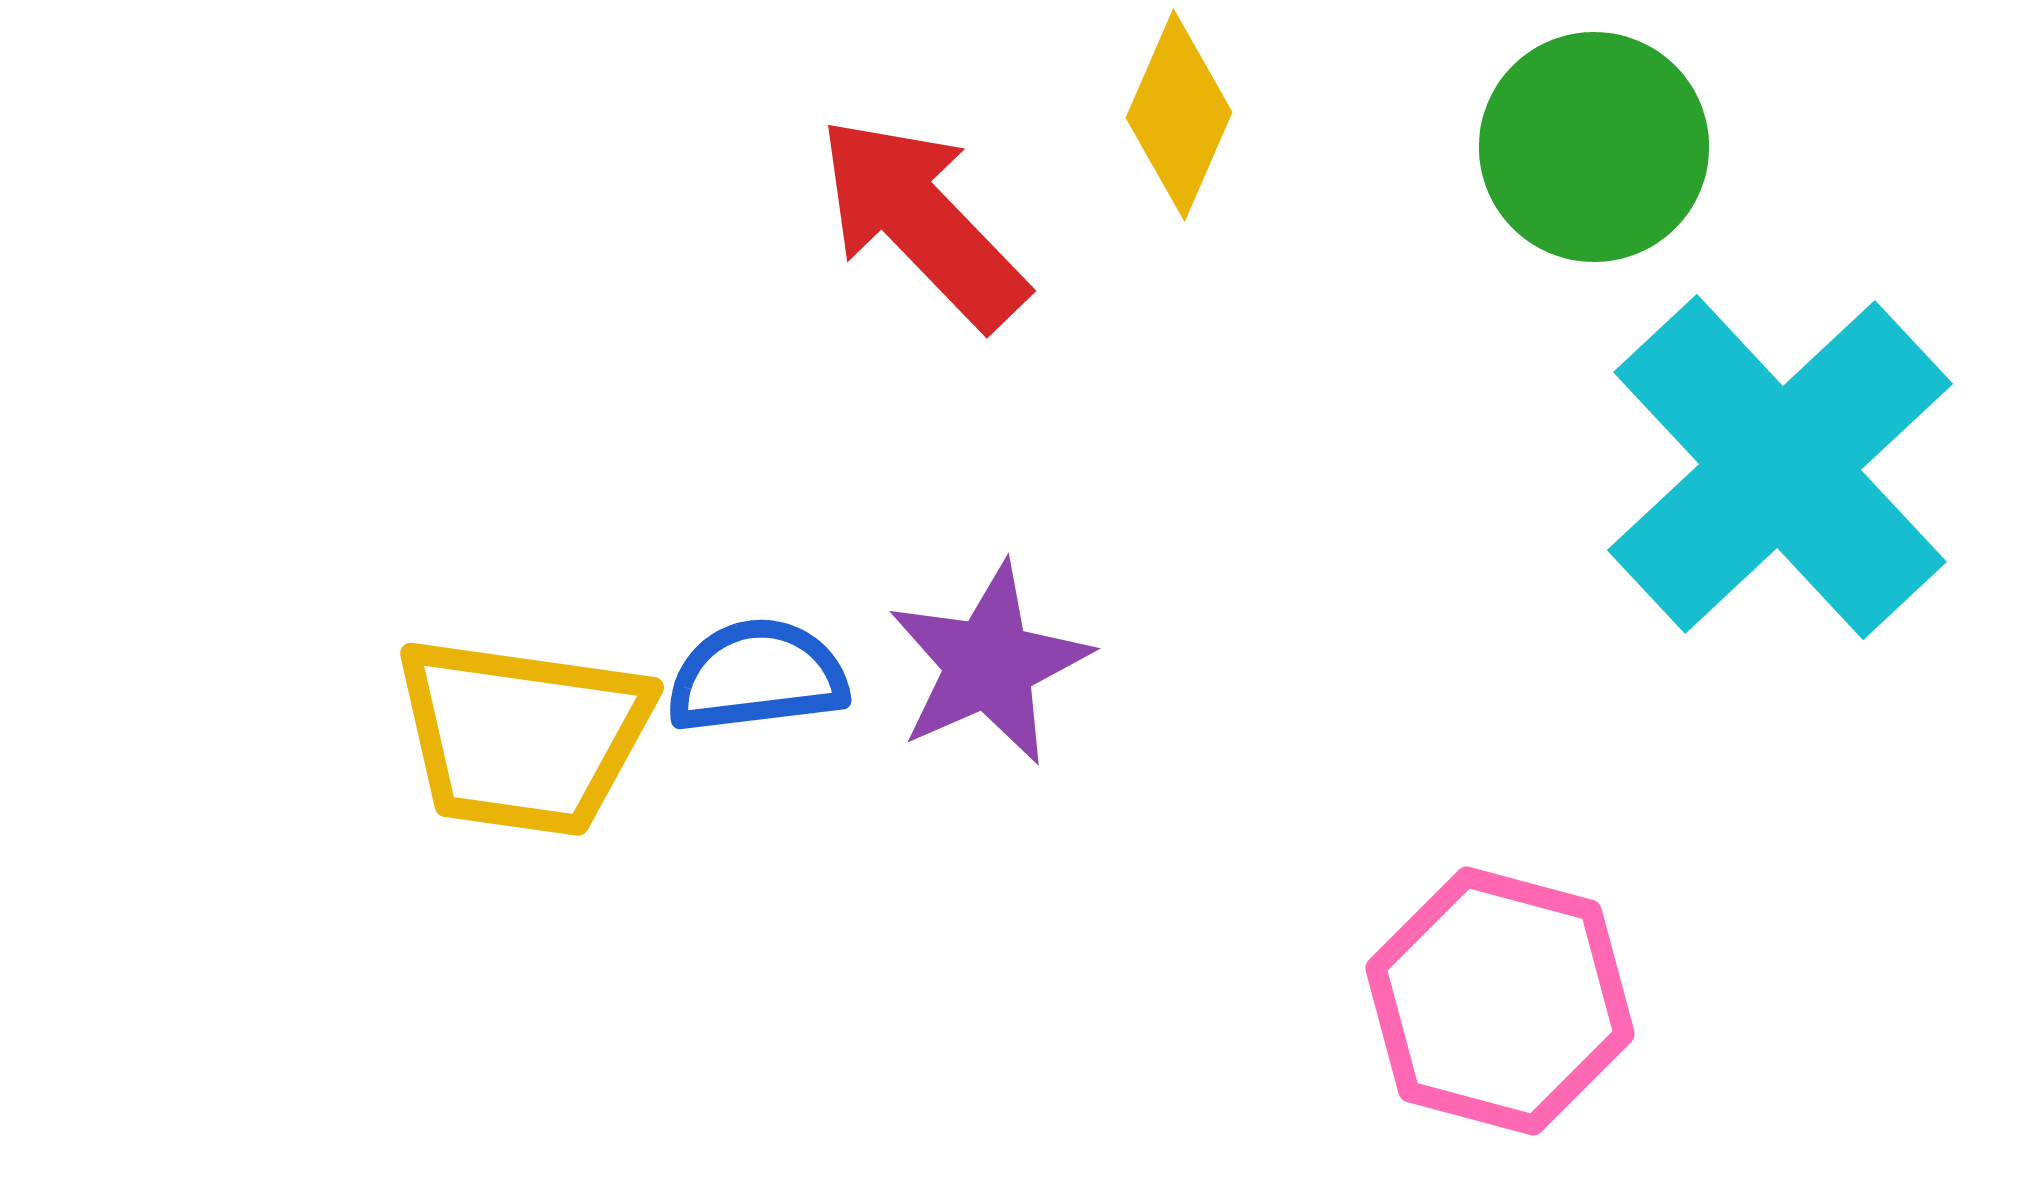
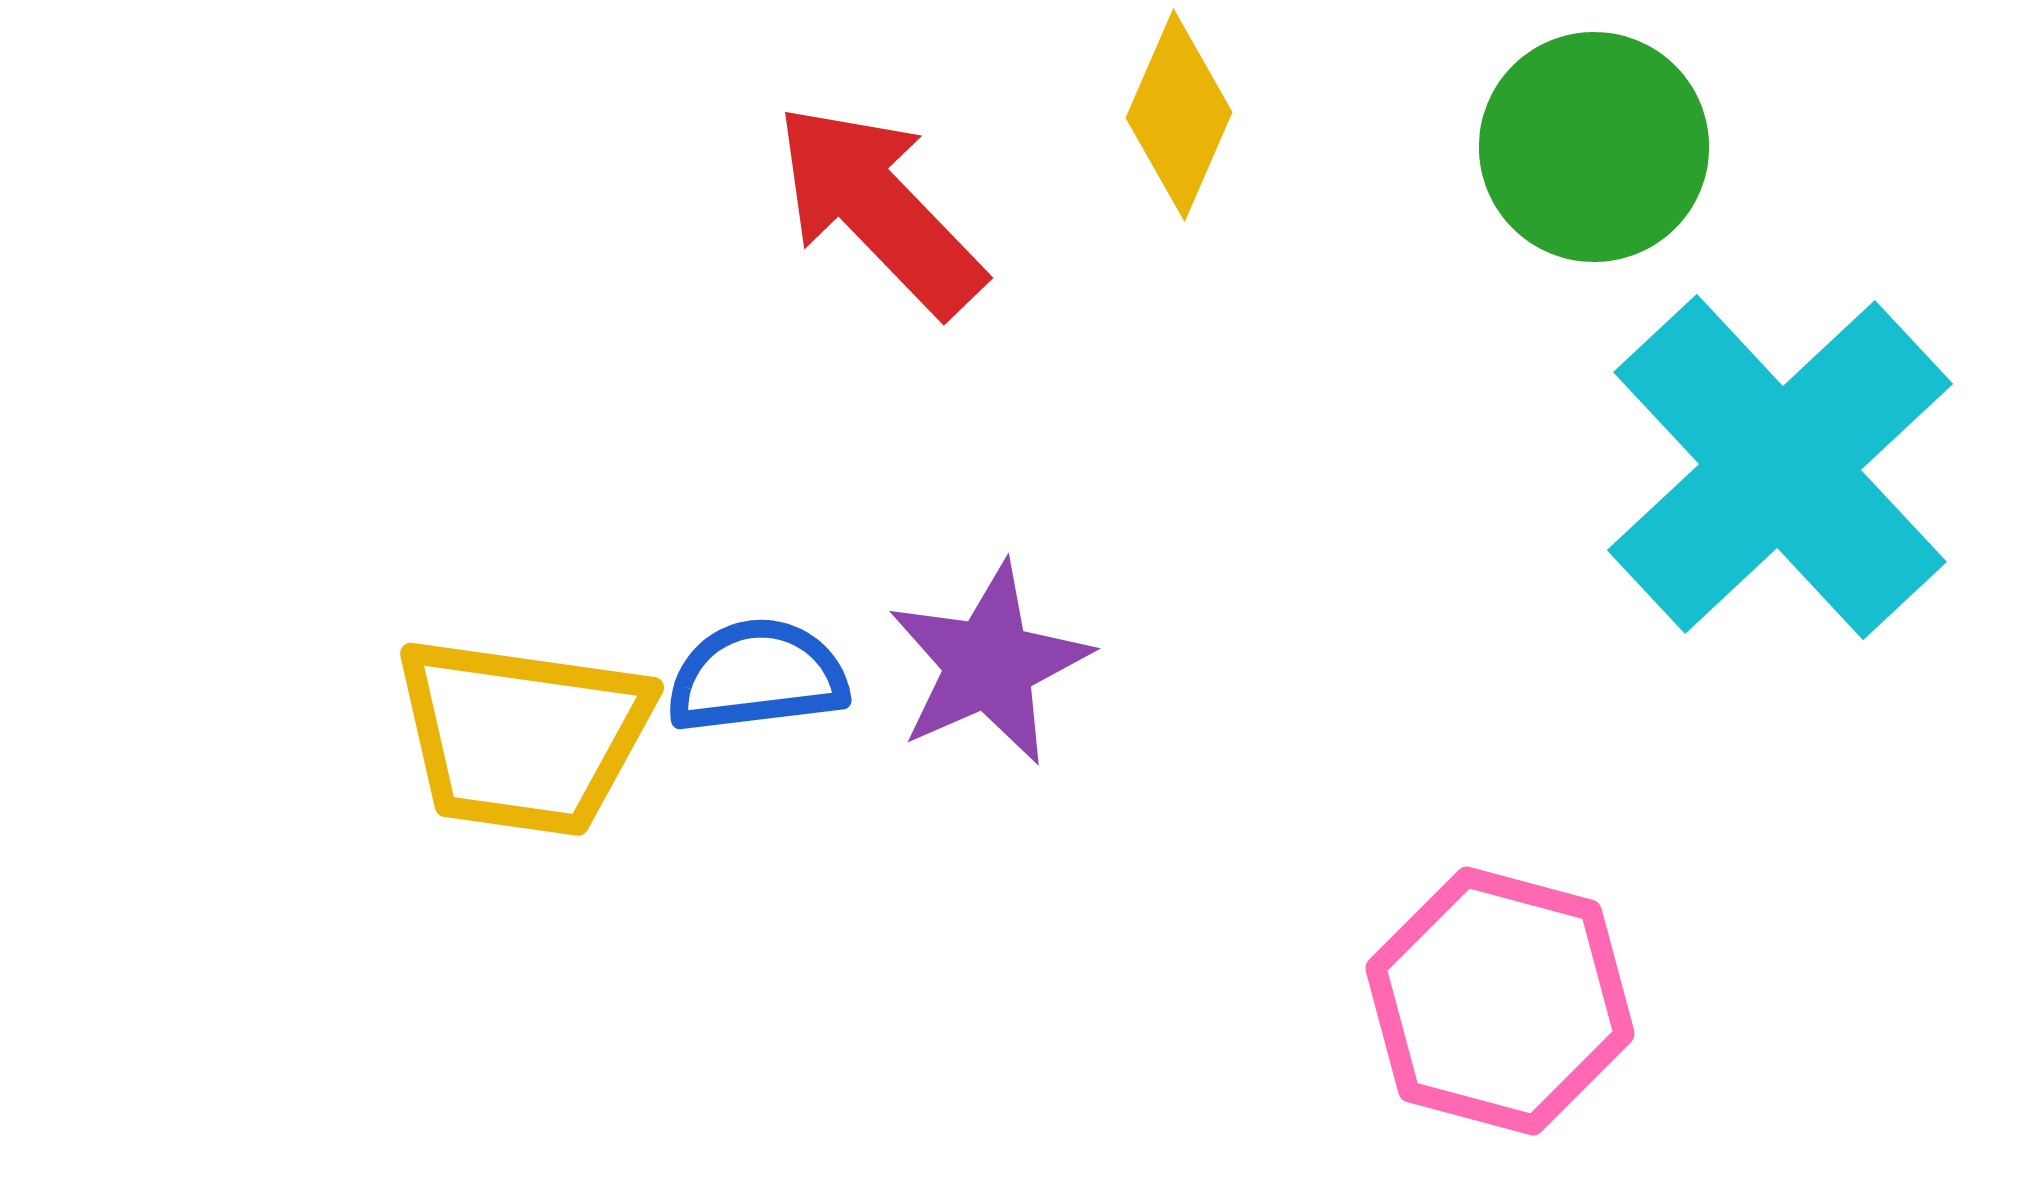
red arrow: moved 43 px left, 13 px up
